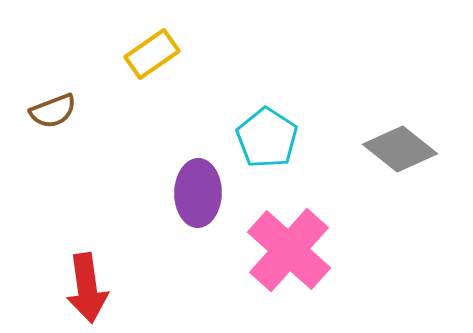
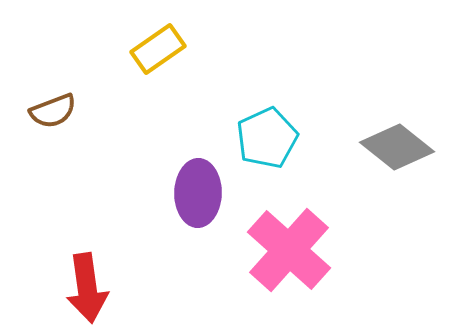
yellow rectangle: moved 6 px right, 5 px up
cyan pentagon: rotated 14 degrees clockwise
gray diamond: moved 3 px left, 2 px up
